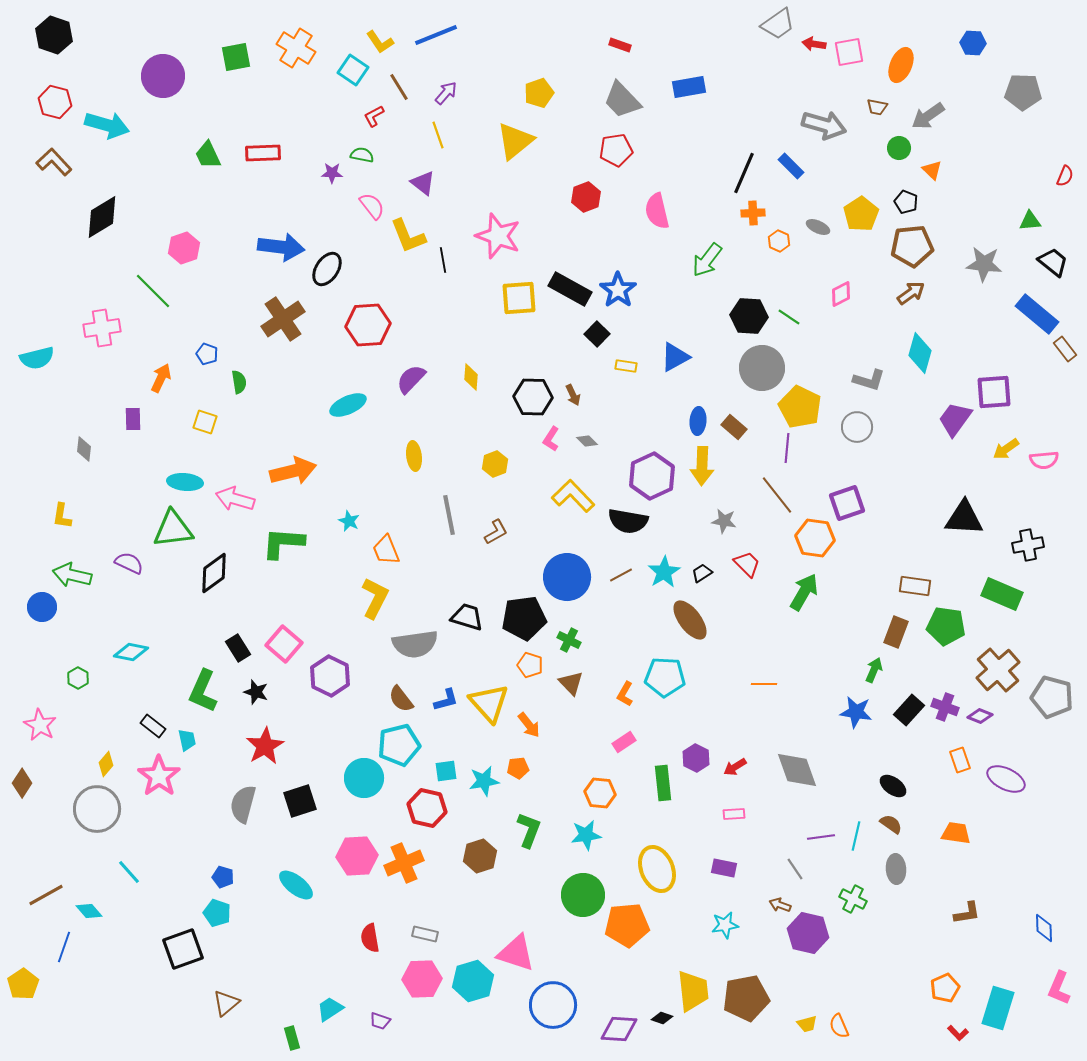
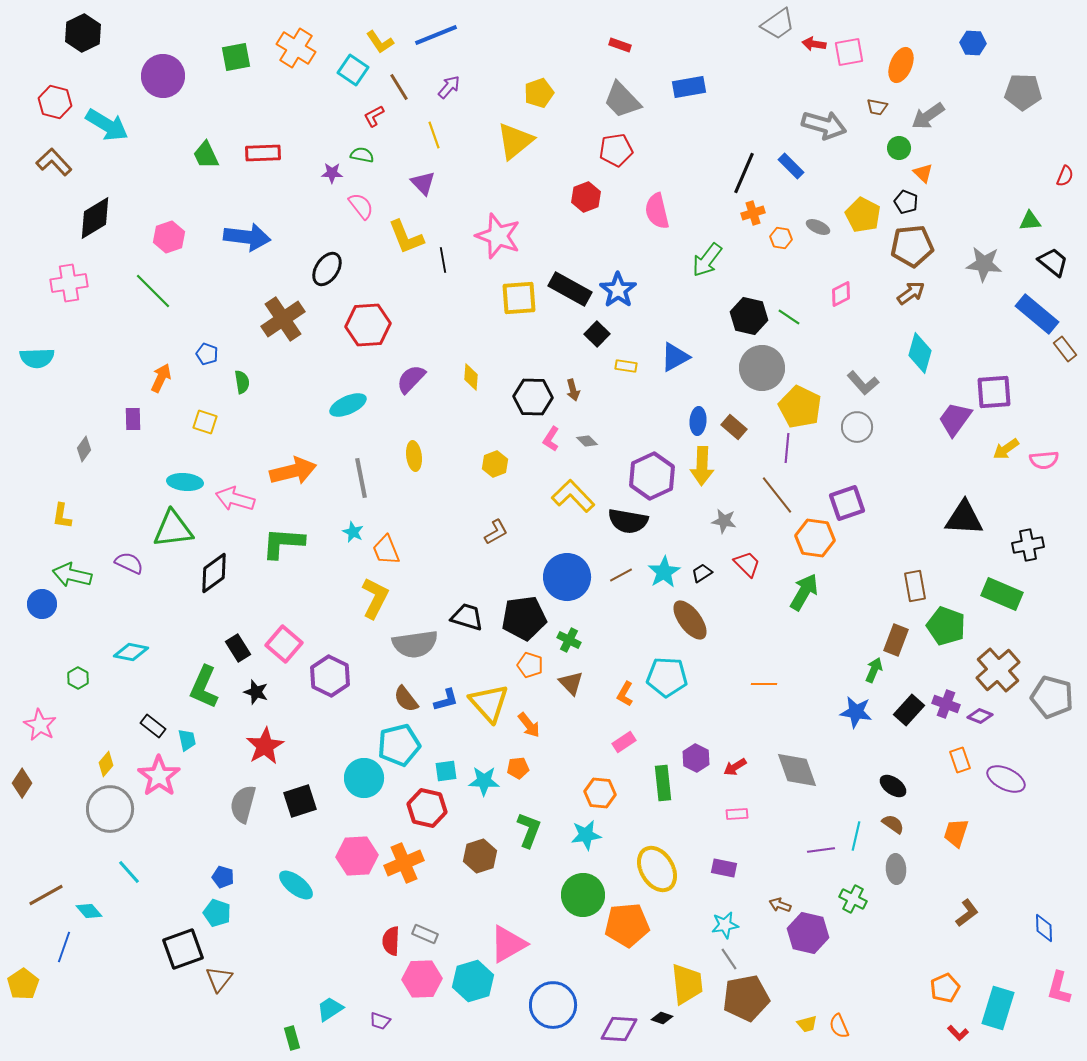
black hexagon at (54, 35): moved 29 px right, 2 px up; rotated 15 degrees clockwise
purple arrow at (446, 93): moved 3 px right, 6 px up
cyan arrow at (107, 125): rotated 15 degrees clockwise
yellow line at (438, 135): moved 4 px left
green trapezoid at (208, 155): moved 2 px left
orange triangle at (932, 170): moved 9 px left, 3 px down
purple triangle at (423, 183): rotated 8 degrees clockwise
pink semicircle at (372, 206): moved 11 px left
orange cross at (753, 213): rotated 15 degrees counterclockwise
yellow pentagon at (861, 214): moved 2 px right, 1 px down; rotated 12 degrees counterclockwise
black diamond at (102, 217): moved 7 px left, 1 px down
yellow L-shape at (408, 236): moved 2 px left, 1 px down
orange hexagon at (779, 241): moved 2 px right, 3 px up; rotated 15 degrees counterclockwise
blue arrow at (281, 247): moved 34 px left, 10 px up
pink hexagon at (184, 248): moved 15 px left, 11 px up
black hexagon at (749, 316): rotated 9 degrees clockwise
pink cross at (102, 328): moved 33 px left, 45 px up
cyan semicircle at (37, 358): rotated 12 degrees clockwise
gray L-shape at (869, 380): moved 6 px left, 3 px down; rotated 32 degrees clockwise
green semicircle at (239, 382): moved 3 px right
brown arrow at (573, 395): moved 5 px up; rotated 10 degrees clockwise
gray diamond at (84, 449): rotated 30 degrees clockwise
gray line at (449, 515): moved 88 px left, 37 px up
cyan star at (349, 521): moved 4 px right, 11 px down
brown rectangle at (915, 586): rotated 72 degrees clockwise
blue circle at (42, 607): moved 3 px up
green pentagon at (946, 626): rotated 12 degrees clockwise
brown rectangle at (896, 632): moved 8 px down
cyan pentagon at (665, 677): moved 2 px right
green L-shape at (203, 691): moved 1 px right, 4 px up
brown semicircle at (401, 699): moved 5 px right
purple cross at (945, 707): moved 1 px right, 3 px up
cyan star at (484, 781): rotated 12 degrees clockwise
gray circle at (97, 809): moved 13 px right
pink rectangle at (734, 814): moved 3 px right
brown semicircle at (891, 824): moved 2 px right
orange trapezoid at (956, 833): rotated 80 degrees counterclockwise
purple line at (821, 837): moved 13 px down
yellow ellipse at (657, 869): rotated 9 degrees counterclockwise
gray line at (795, 869): moved 66 px left, 90 px down
brown L-shape at (967, 913): rotated 28 degrees counterclockwise
gray rectangle at (425, 934): rotated 10 degrees clockwise
red semicircle at (370, 938): moved 21 px right, 3 px down; rotated 12 degrees clockwise
pink triangle at (516, 953): moved 8 px left, 9 px up; rotated 48 degrees counterclockwise
pink L-shape at (1059, 988): rotated 8 degrees counterclockwise
yellow trapezoid at (693, 991): moved 6 px left, 7 px up
brown triangle at (226, 1003): moved 7 px left, 24 px up; rotated 12 degrees counterclockwise
